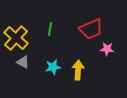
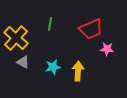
green line: moved 5 px up
yellow arrow: moved 1 px down
